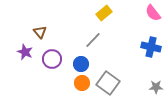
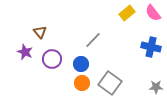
yellow rectangle: moved 23 px right
gray square: moved 2 px right
